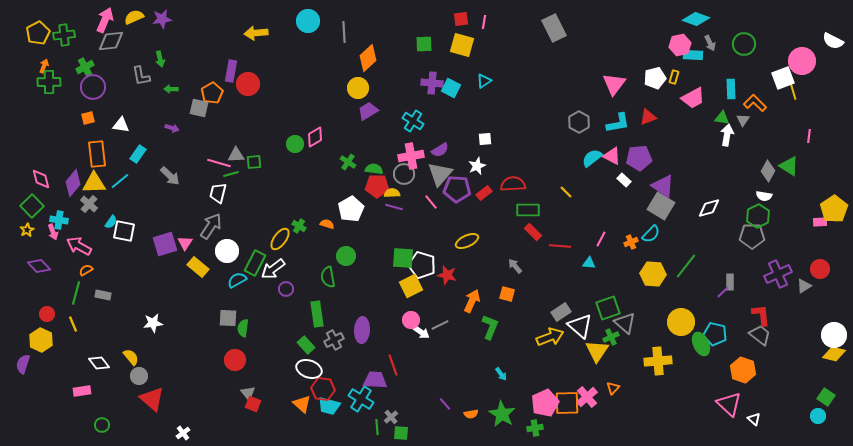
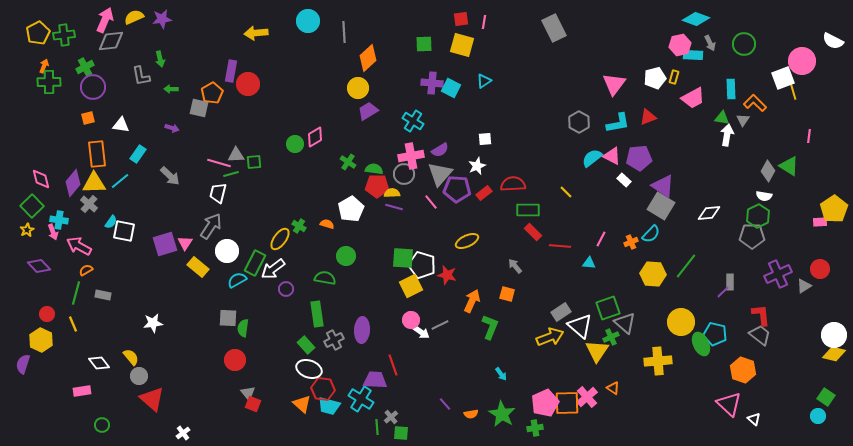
white diamond at (709, 208): moved 5 px down; rotated 10 degrees clockwise
green semicircle at (328, 277): moved 3 px left, 1 px down; rotated 110 degrees clockwise
orange triangle at (613, 388): rotated 40 degrees counterclockwise
